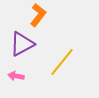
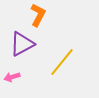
orange L-shape: rotated 10 degrees counterclockwise
pink arrow: moved 4 px left, 1 px down; rotated 28 degrees counterclockwise
